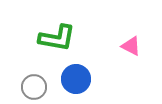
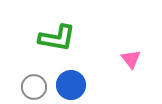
pink triangle: moved 13 px down; rotated 25 degrees clockwise
blue circle: moved 5 px left, 6 px down
